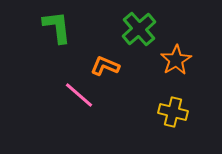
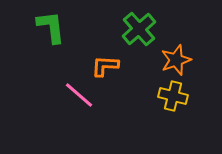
green L-shape: moved 6 px left
orange star: rotated 12 degrees clockwise
orange L-shape: rotated 20 degrees counterclockwise
yellow cross: moved 16 px up
